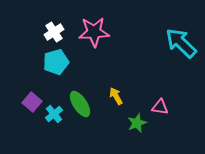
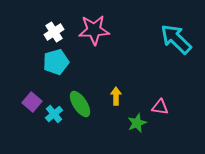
pink star: moved 2 px up
cyan arrow: moved 5 px left, 4 px up
yellow arrow: rotated 30 degrees clockwise
